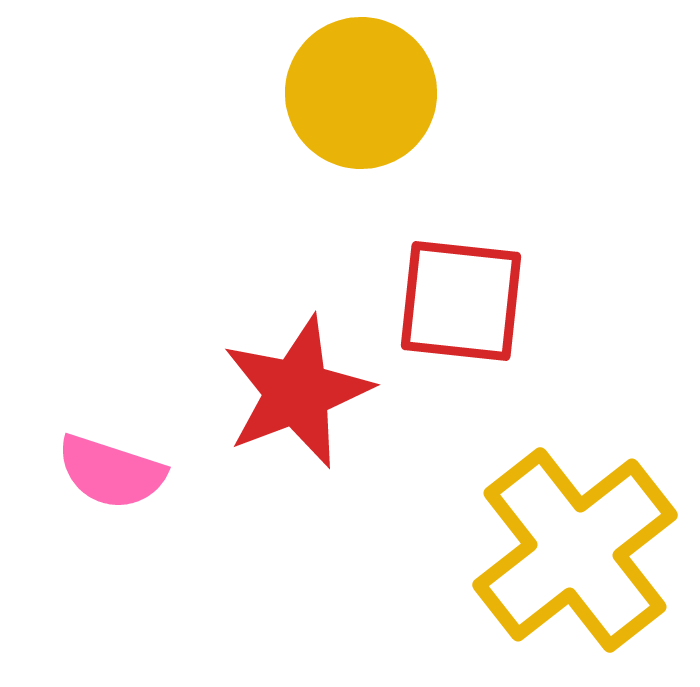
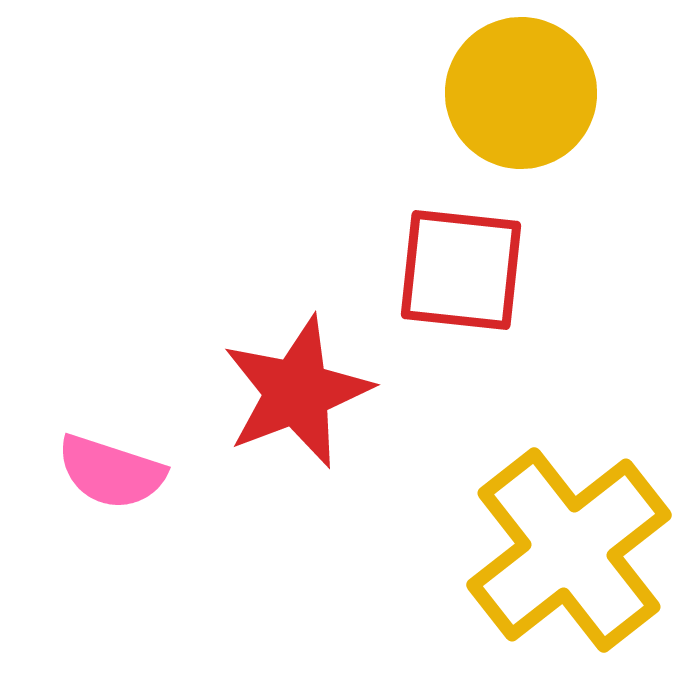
yellow circle: moved 160 px right
red square: moved 31 px up
yellow cross: moved 6 px left
